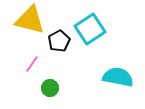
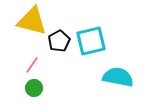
yellow triangle: moved 2 px right, 1 px down
cyan square: moved 1 px right, 12 px down; rotated 20 degrees clockwise
pink line: moved 1 px down
green circle: moved 16 px left
